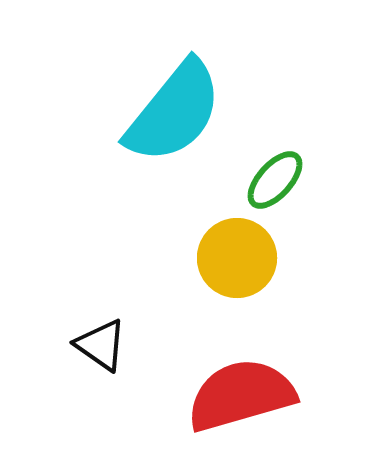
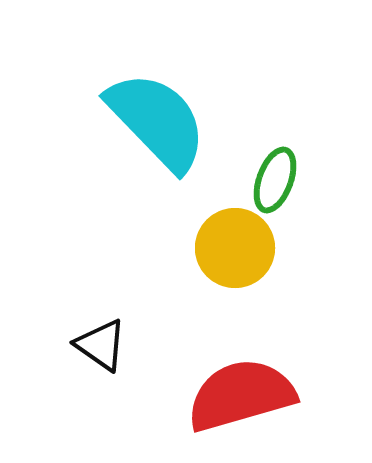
cyan semicircle: moved 17 px left, 9 px down; rotated 83 degrees counterclockwise
green ellipse: rotated 22 degrees counterclockwise
yellow circle: moved 2 px left, 10 px up
